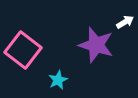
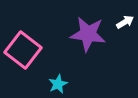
purple star: moved 8 px left, 11 px up; rotated 9 degrees counterclockwise
cyan star: moved 4 px down
